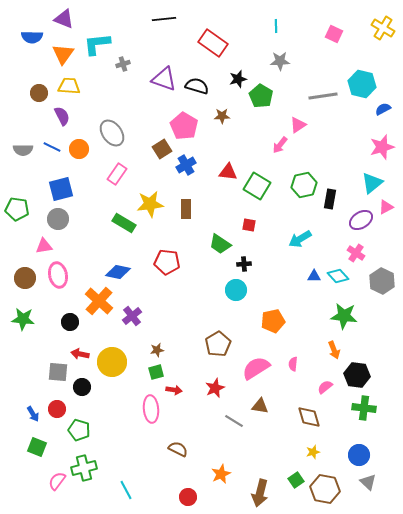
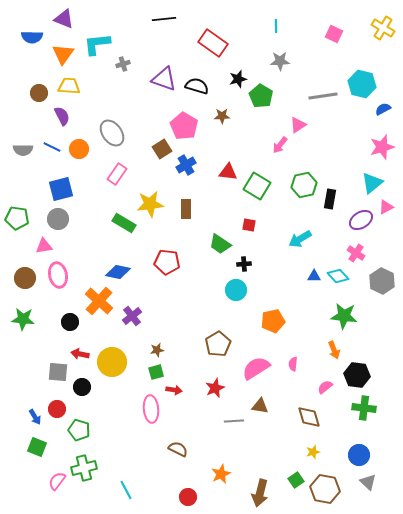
green pentagon at (17, 209): moved 9 px down
blue arrow at (33, 414): moved 2 px right, 3 px down
gray line at (234, 421): rotated 36 degrees counterclockwise
